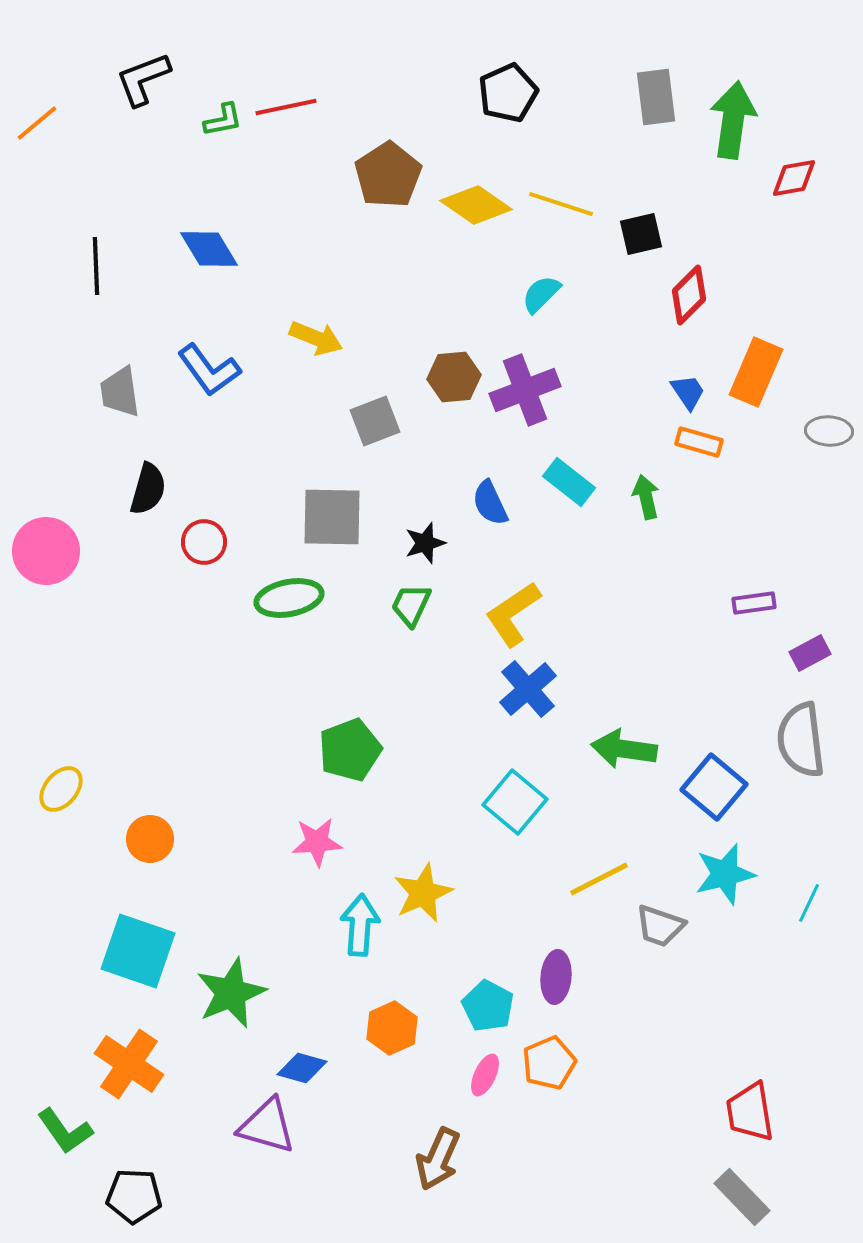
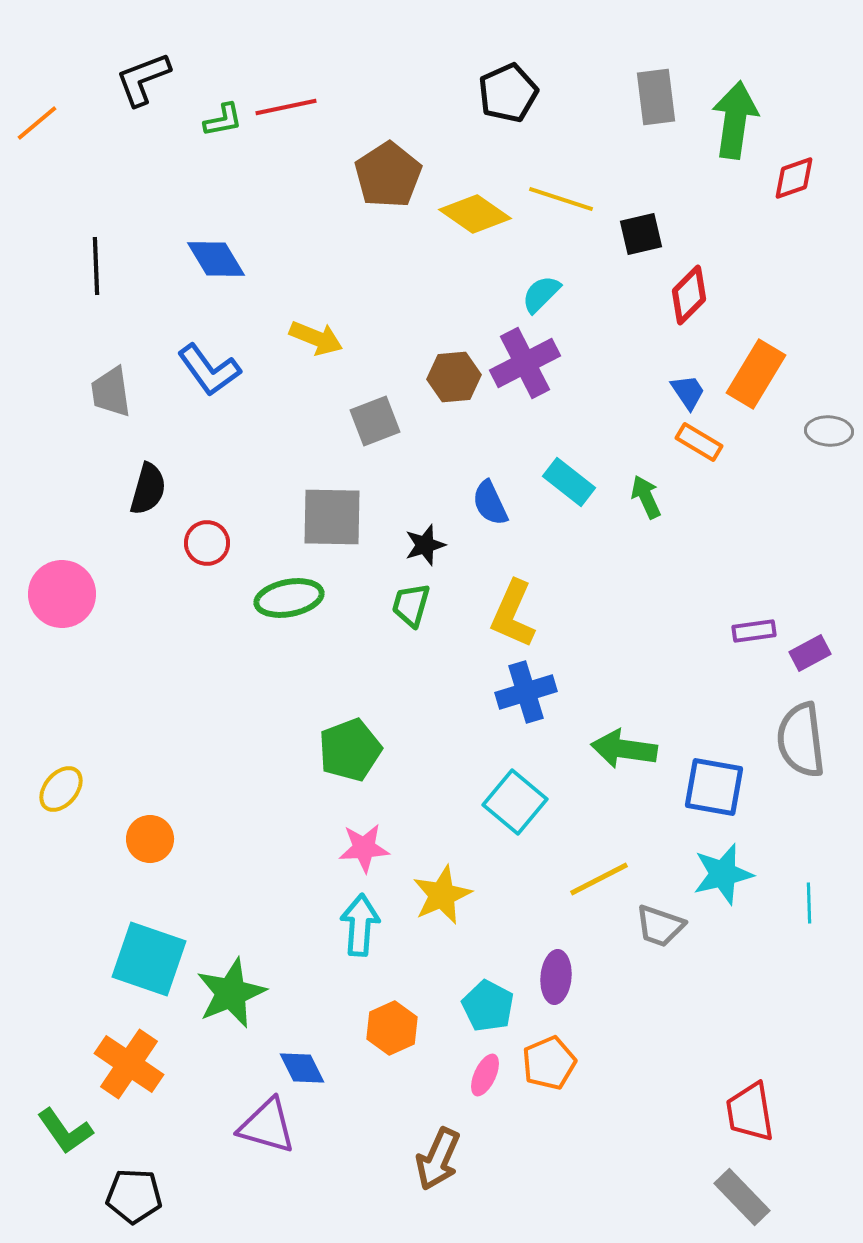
green arrow at (733, 120): moved 2 px right
red diamond at (794, 178): rotated 9 degrees counterclockwise
yellow line at (561, 204): moved 5 px up
yellow diamond at (476, 205): moved 1 px left, 9 px down
blue diamond at (209, 249): moved 7 px right, 10 px down
orange rectangle at (756, 372): moved 2 px down; rotated 8 degrees clockwise
purple cross at (525, 390): moved 27 px up; rotated 6 degrees counterclockwise
gray trapezoid at (120, 392): moved 9 px left
orange rectangle at (699, 442): rotated 15 degrees clockwise
green arrow at (646, 497): rotated 12 degrees counterclockwise
red circle at (204, 542): moved 3 px right, 1 px down
black star at (425, 543): moved 2 px down
pink circle at (46, 551): moved 16 px right, 43 px down
purple rectangle at (754, 603): moved 28 px down
green trapezoid at (411, 605): rotated 9 degrees counterclockwise
yellow L-shape at (513, 614): rotated 32 degrees counterclockwise
blue cross at (528, 689): moved 2 px left, 3 px down; rotated 24 degrees clockwise
blue square at (714, 787): rotated 30 degrees counterclockwise
pink star at (317, 842): moved 47 px right, 6 px down
cyan star at (725, 874): moved 2 px left
yellow star at (423, 893): moved 19 px right, 2 px down
cyan line at (809, 903): rotated 27 degrees counterclockwise
cyan square at (138, 951): moved 11 px right, 8 px down
blue diamond at (302, 1068): rotated 48 degrees clockwise
